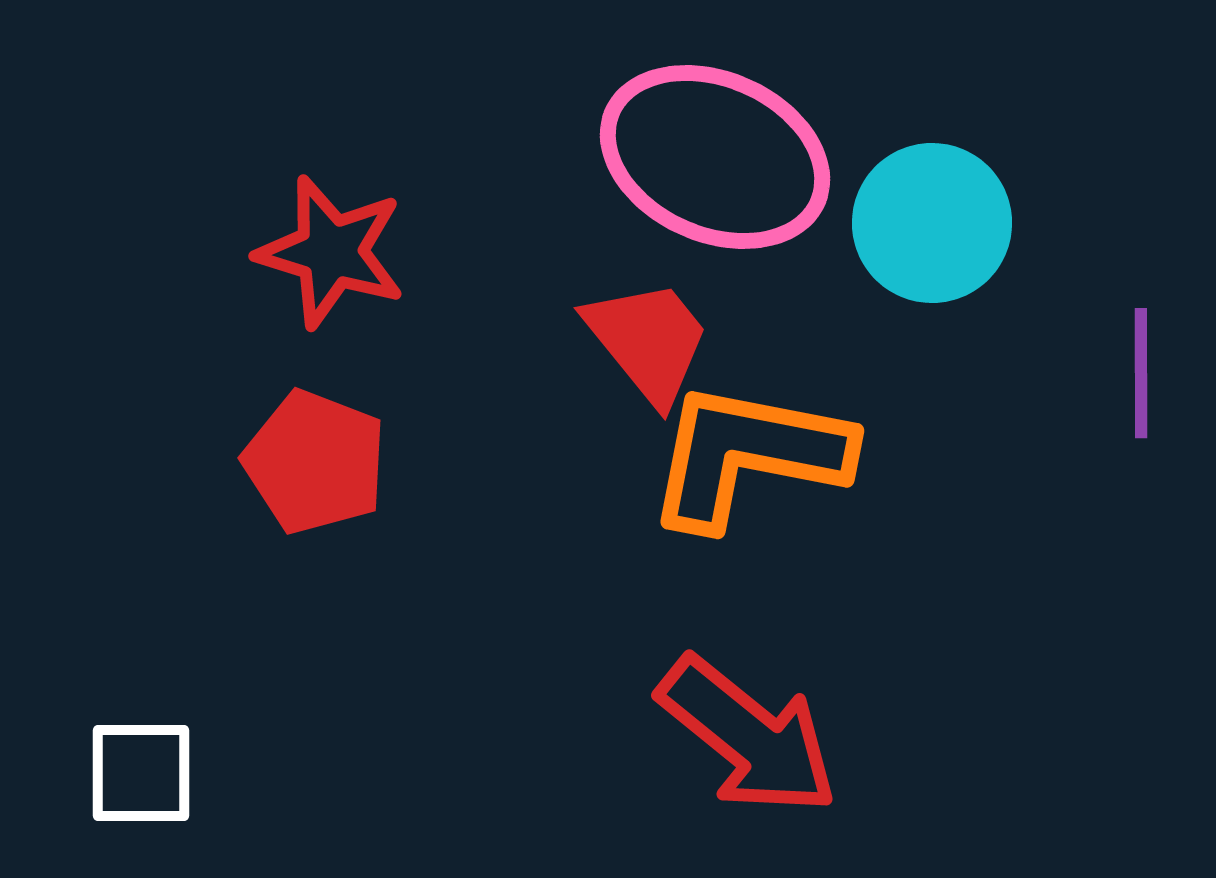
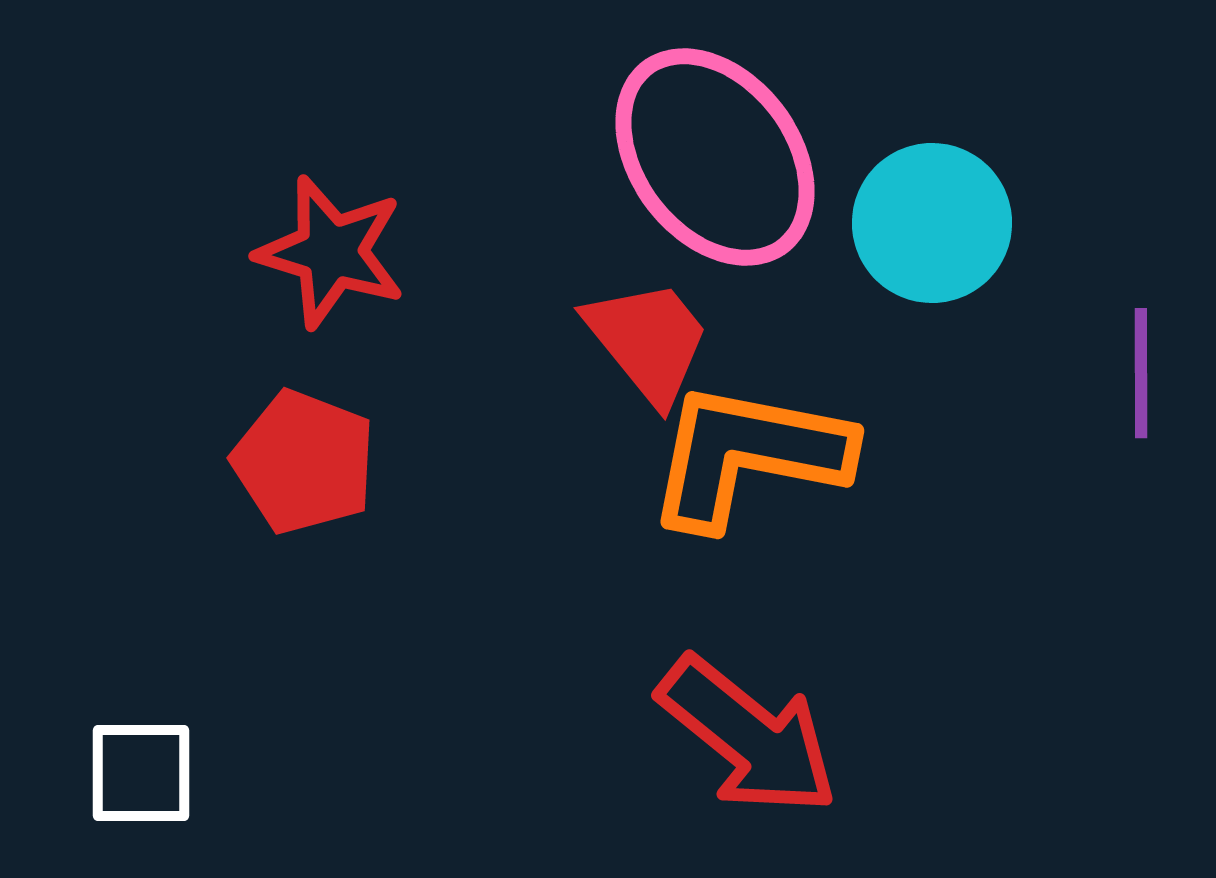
pink ellipse: rotated 29 degrees clockwise
red pentagon: moved 11 px left
